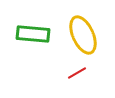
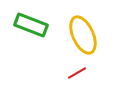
green rectangle: moved 2 px left, 9 px up; rotated 16 degrees clockwise
